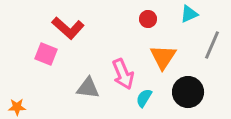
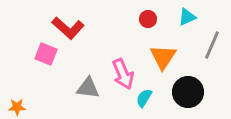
cyan triangle: moved 2 px left, 3 px down
